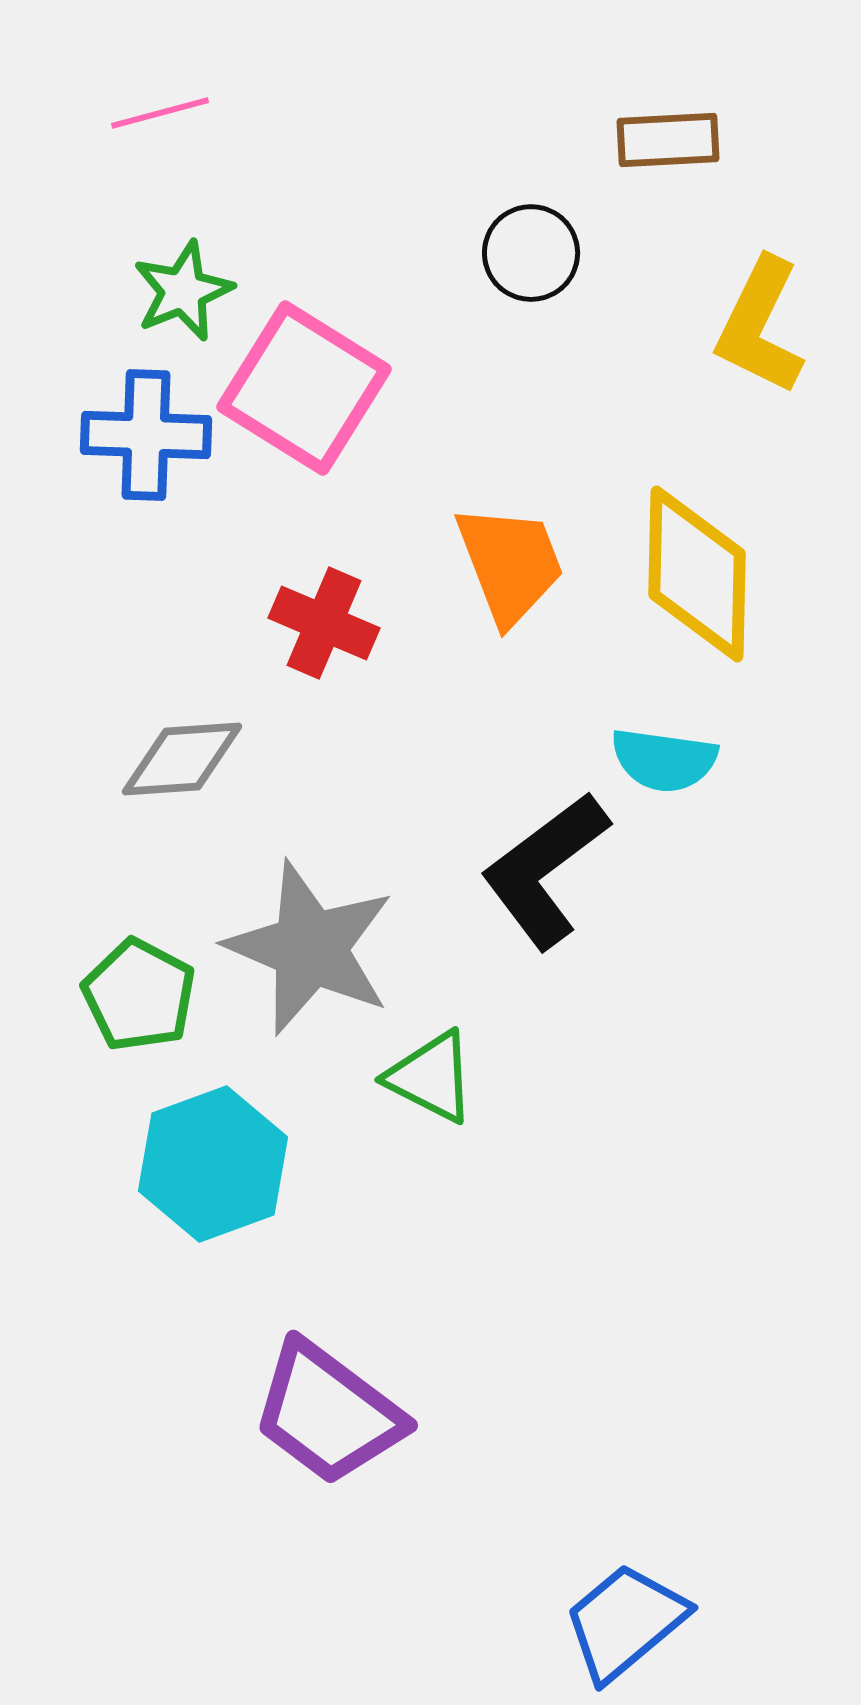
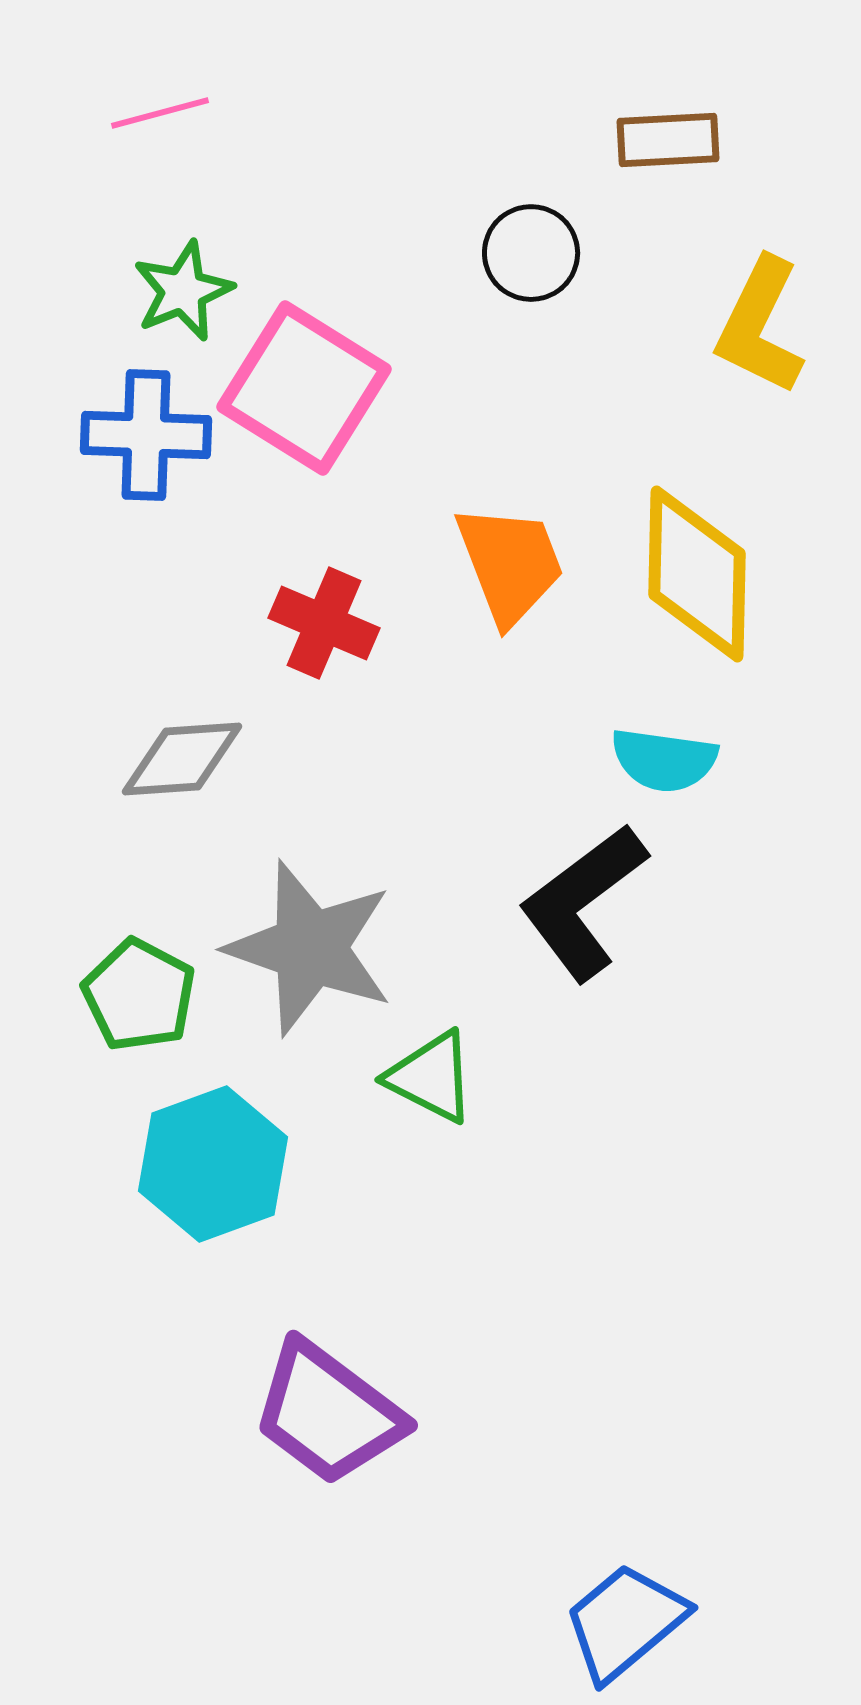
black L-shape: moved 38 px right, 32 px down
gray star: rotated 4 degrees counterclockwise
